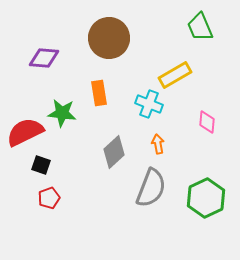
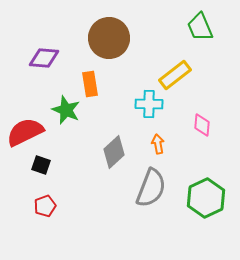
yellow rectangle: rotated 8 degrees counterclockwise
orange rectangle: moved 9 px left, 9 px up
cyan cross: rotated 20 degrees counterclockwise
green star: moved 4 px right, 3 px up; rotated 16 degrees clockwise
pink diamond: moved 5 px left, 3 px down
red pentagon: moved 4 px left, 8 px down
